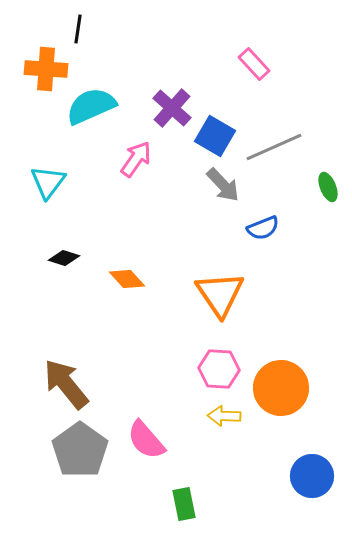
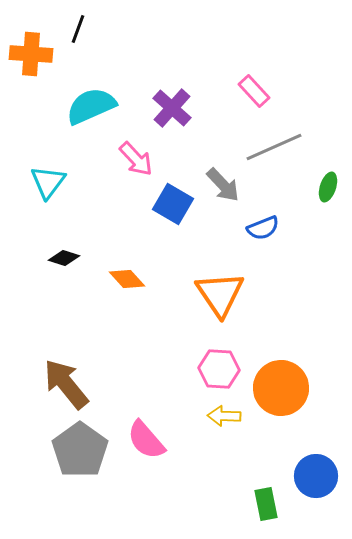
black line: rotated 12 degrees clockwise
pink rectangle: moved 27 px down
orange cross: moved 15 px left, 15 px up
blue square: moved 42 px left, 68 px down
pink arrow: rotated 102 degrees clockwise
green ellipse: rotated 40 degrees clockwise
blue circle: moved 4 px right
green rectangle: moved 82 px right
